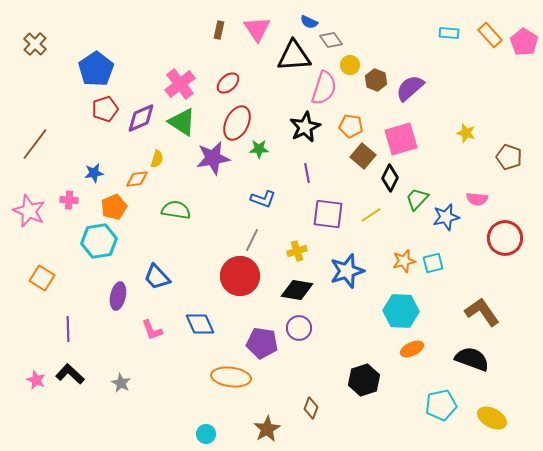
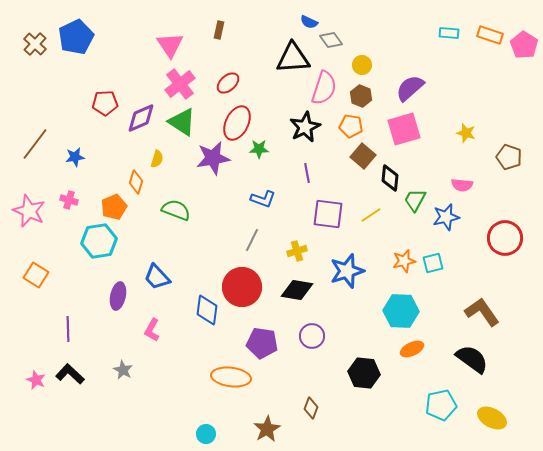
pink triangle at (257, 29): moved 87 px left, 16 px down
orange rectangle at (490, 35): rotated 30 degrees counterclockwise
pink pentagon at (524, 42): moved 3 px down
black triangle at (294, 56): moved 1 px left, 2 px down
yellow circle at (350, 65): moved 12 px right
blue pentagon at (96, 69): moved 20 px left, 32 px up; rotated 8 degrees clockwise
brown hexagon at (376, 80): moved 15 px left, 16 px down
red pentagon at (105, 109): moved 6 px up; rotated 15 degrees clockwise
pink square at (401, 139): moved 3 px right, 10 px up
blue star at (94, 173): moved 19 px left, 16 px up
black diamond at (390, 178): rotated 20 degrees counterclockwise
orange diamond at (137, 179): moved 1 px left, 3 px down; rotated 65 degrees counterclockwise
green trapezoid at (417, 199): moved 2 px left, 1 px down; rotated 15 degrees counterclockwise
pink semicircle at (477, 199): moved 15 px left, 14 px up
pink cross at (69, 200): rotated 12 degrees clockwise
green semicircle at (176, 210): rotated 12 degrees clockwise
red circle at (240, 276): moved 2 px right, 11 px down
orange square at (42, 278): moved 6 px left, 3 px up
blue diamond at (200, 324): moved 7 px right, 14 px up; rotated 32 degrees clockwise
purple circle at (299, 328): moved 13 px right, 8 px down
pink L-shape at (152, 330): rotated 50 degrees clockwise
black semicircle at (472, 359): rotated 16 degrees clockwise
black hexagon at (364, 380): moved 7 px up; rotated 24 degrees clockwise
gray star at (121, 383): moved 2 px right, 13 px up
